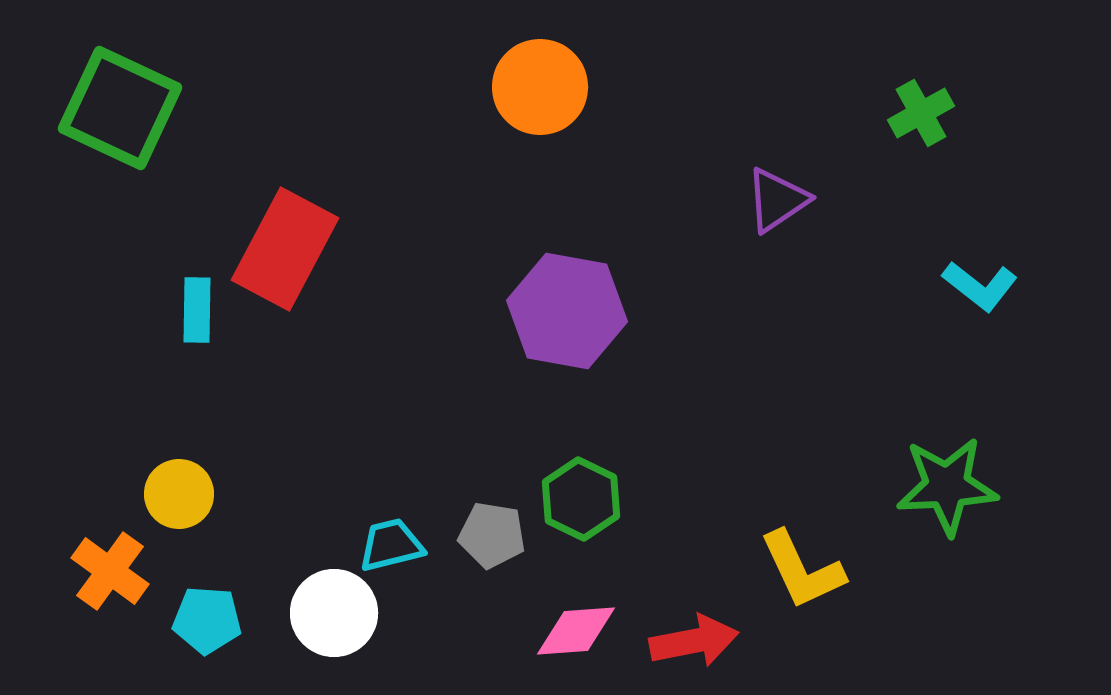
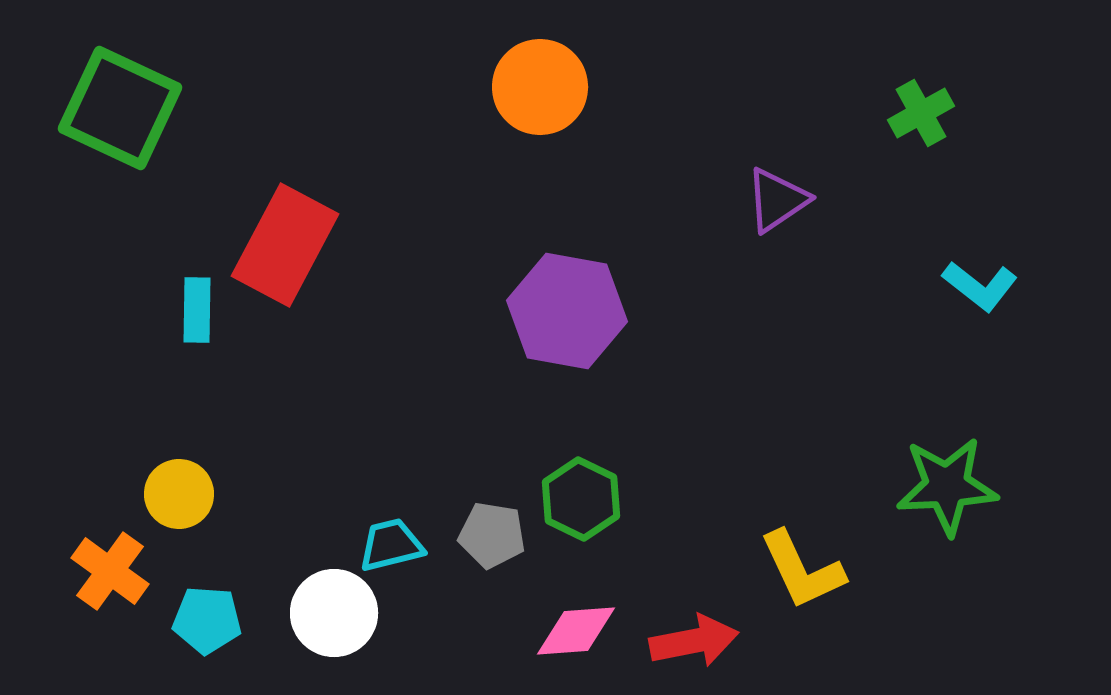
red rectangle: moved 4 px up
